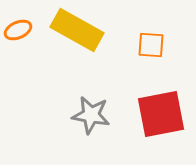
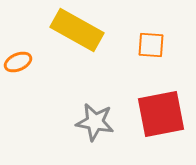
orange ellipse: moved 32 px down
gray star: moved 4 px right, 7 px down
